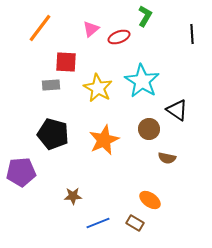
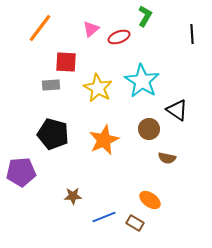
blue line: moved 6 px right, 6 px up
